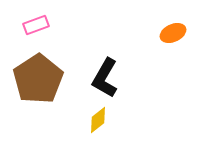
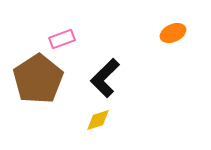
pink rectangle: moved 26 px right, 14 px down
black L-shape: rotated 15 degrees clockwise
yellow diamond: rotated 20 degrees clockwise
